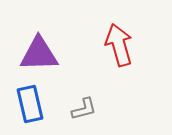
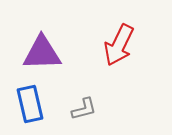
red arrow: rotated 138 degrees counterclockwise
purple triangle: moved 3 px right, 1 px up
